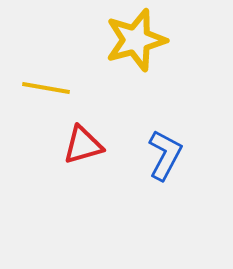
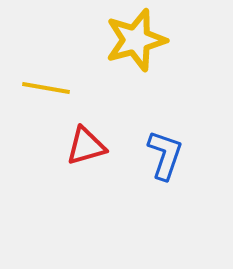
red triangle: moved 3 px right, 1 px down
blue L-shape: rotated 9 degrees counterclockwise
